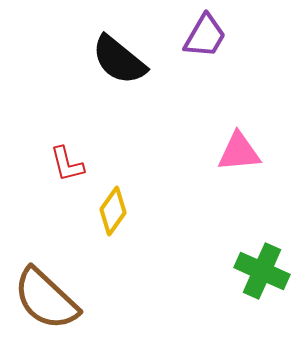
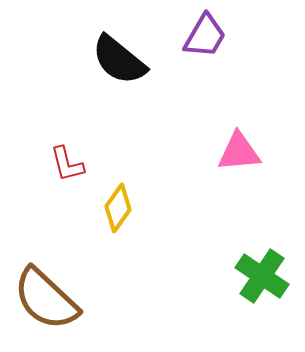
yellow diamond: moved 5 px right, 3 px up
green cross: moved 5 px down; rotated 10 degrees clockwise
